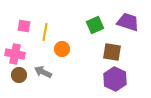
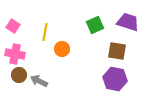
pink square: moved 11 px left; rotated 24 degrees clockwise
brown square: moved 5 px right, 1 px up
gray arrow: moved 4 px left, 9 px down
purple hexagon: rotated 15 degrees counterclockwise
